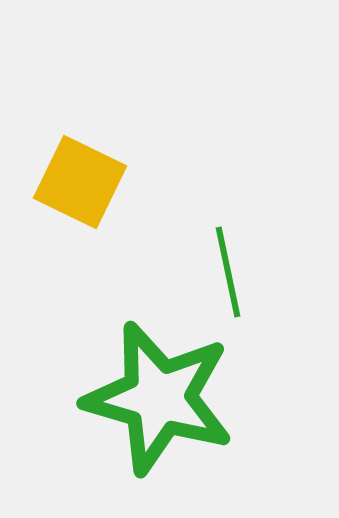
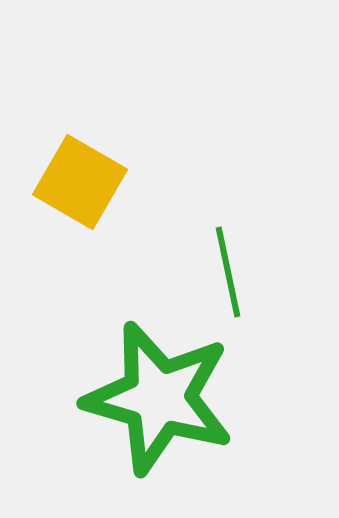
yellow square: rotated 4 degrees clockwise
